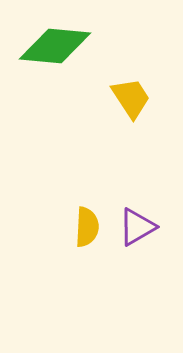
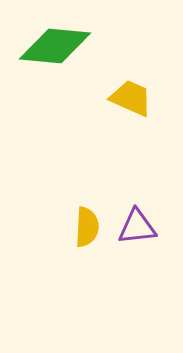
yellow trapezoid: rotated 33 degrees counterclockwise
purple triangle: rotated 24 degrees clockwise
